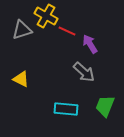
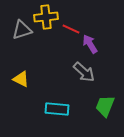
yellow cross: moved 1 px down; rotated 35 degrees counterclockwise
red line: moved 4 px right, 2 px up
cyan rectangle: moved 9 px left
